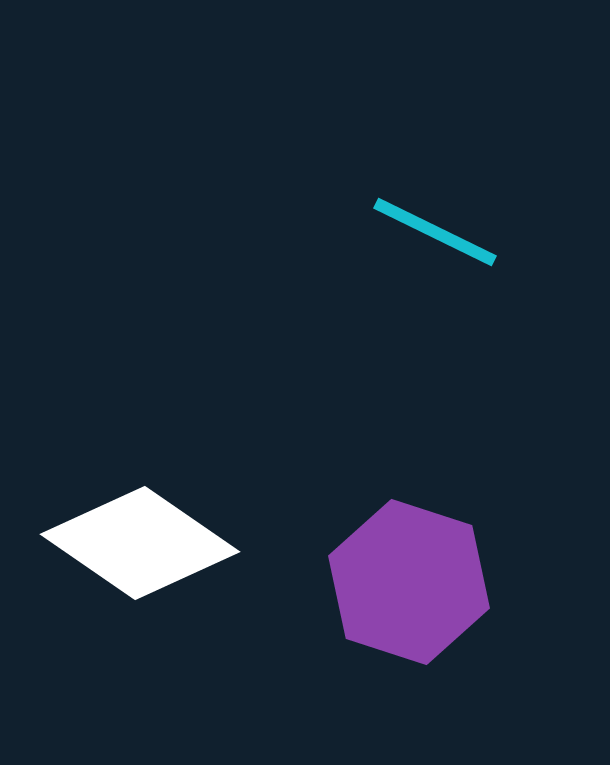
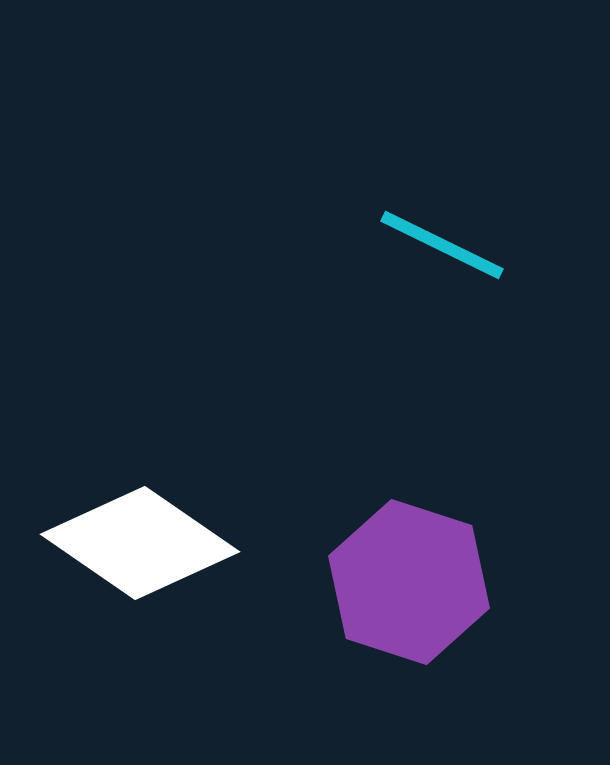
cyan line: moved 7 px right, 13 px down
